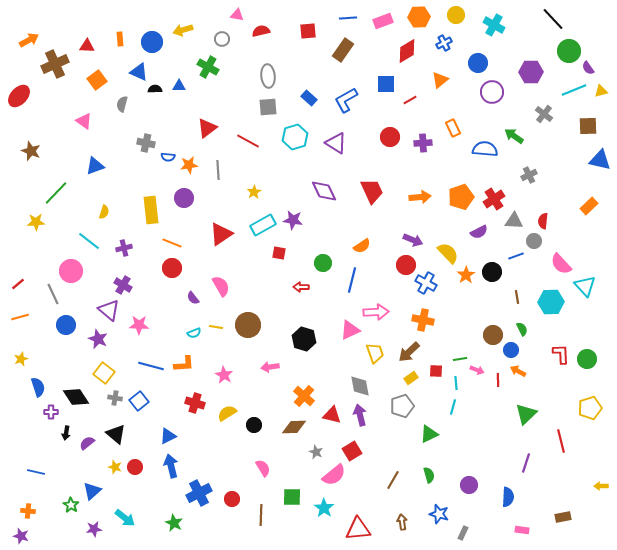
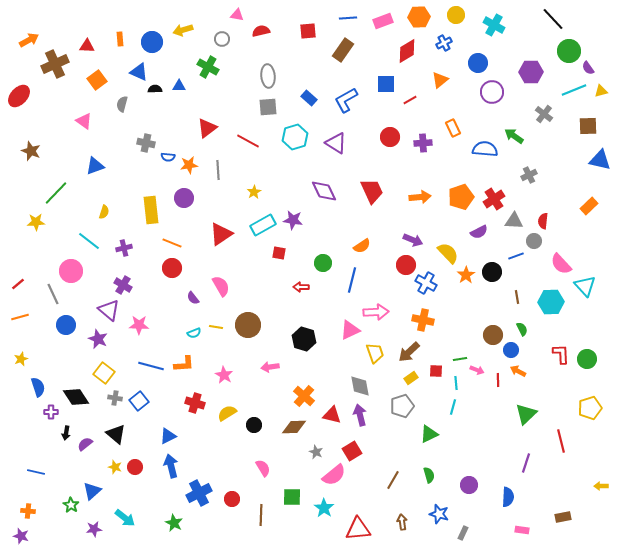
purple semicircle at (87, 443): moved 2 px left, 1 px down
